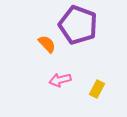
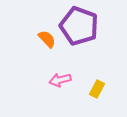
purple pentagon: moved 1 px right, 1 px down
orange semicircle: moved 5 px up
